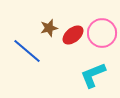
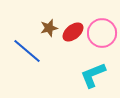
red ellipse: moved 3 px up
